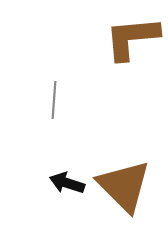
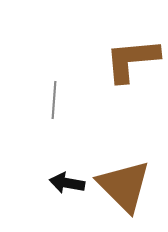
brown L-shape: moved 22 px down
black arrow: rotated 8 degrees counterclockwise
